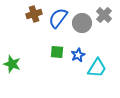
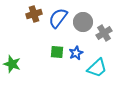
gray cross: moved 18 px down; rotated 14 degrees clockwise
gray circle: moved 1 px right, 1 px up
blue star: moved 2 px left, 2 px up
cyan trapezoid: rotated 15 degrees clockwise
